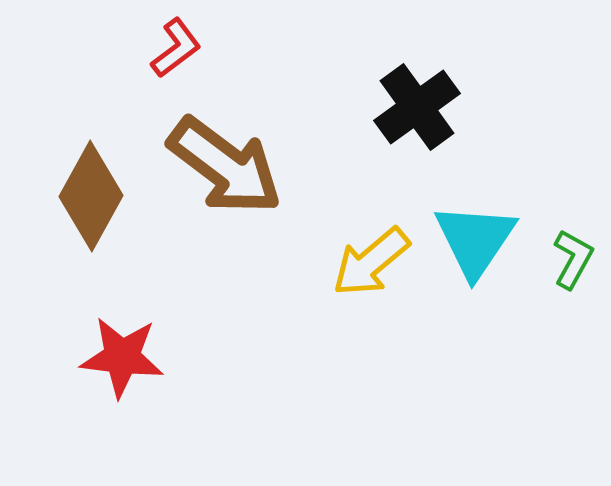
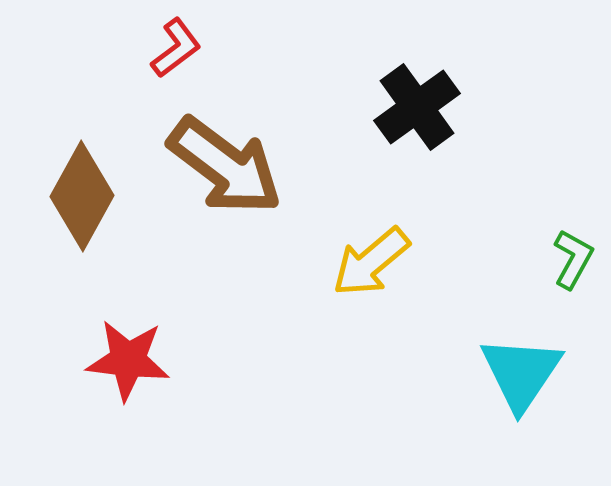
brown diamond: moved 9 px left
cyan triangle: moved 46 px right, 133 px down
red star: moved 6 px right, 3 px down
